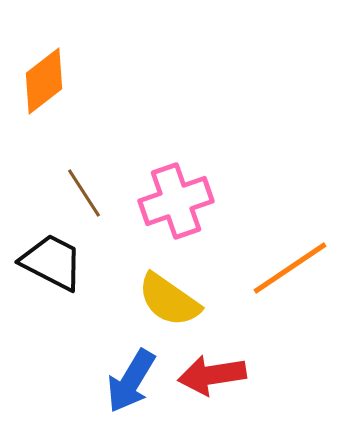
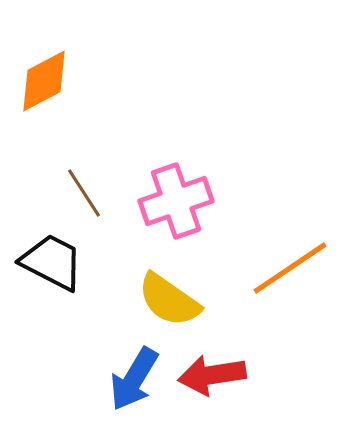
orange diamond: rotated 10 degrees clockwise
blue arrow: moved 3 px right, 2 px up
